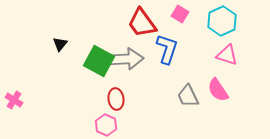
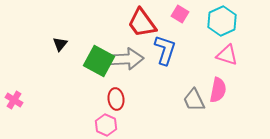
blue L-shape: moved 2 px left, 1 px down
pink semicircle: rotated 135 degrees counterclockwise
gray trapezoid: moved 6 px right, 4 px down
